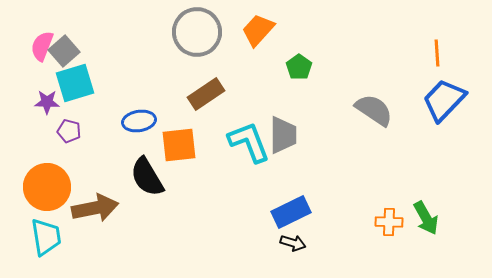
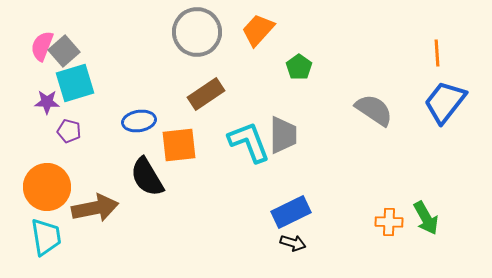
blue trapezoid: moved 1 px right, 2 px down; rotated 6 degrees counterclockwise
